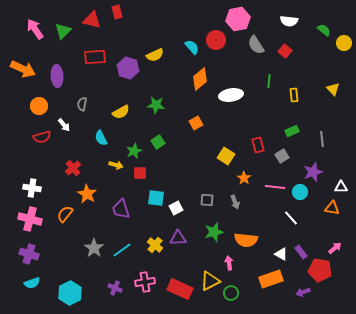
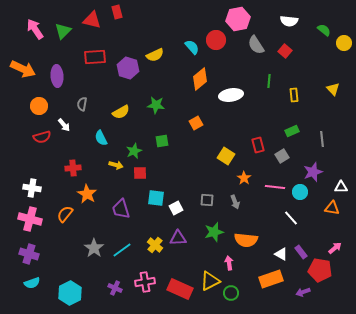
green square at (158, 142): moved 4 px right, 1 px up; rotated 24 degrees clockwise
red cross at (73, 168): rotated 35 degrees clockwise
